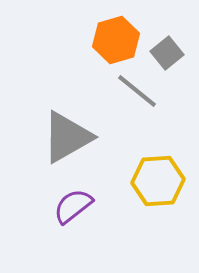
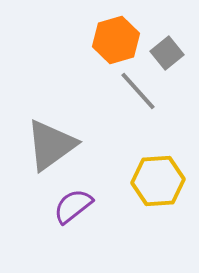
gray line: moved 1 px right; rotated 9 degrees clockwise
gray triangle: moved 16 px left, 8 px down; rotated 6 degrees counterclockwise
